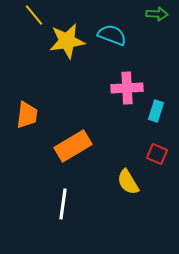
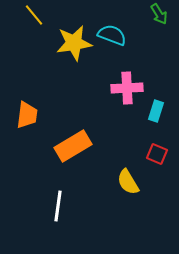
green arrow: moved 2 px right; rotated 55 degrees clockwise
yellow star: moved 7 px right, 2 px down
white line: moved 5 px left, 2 px down
